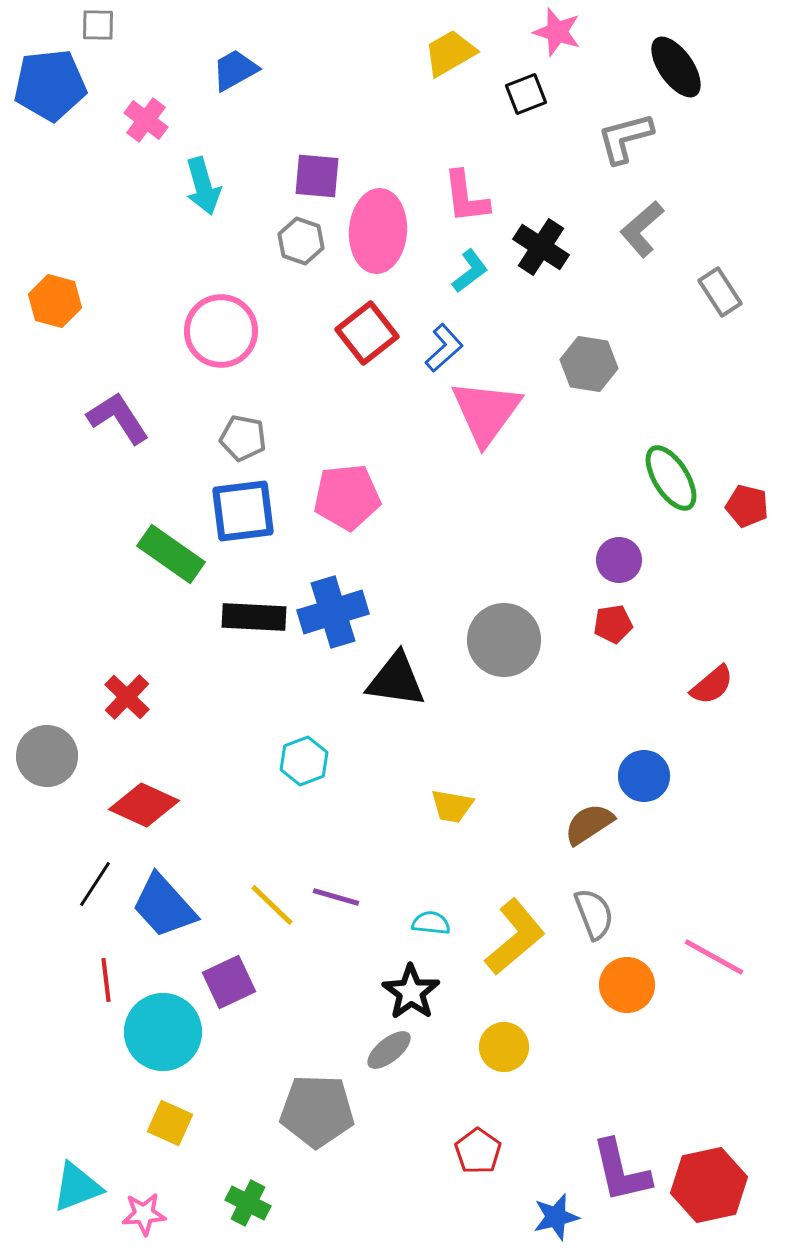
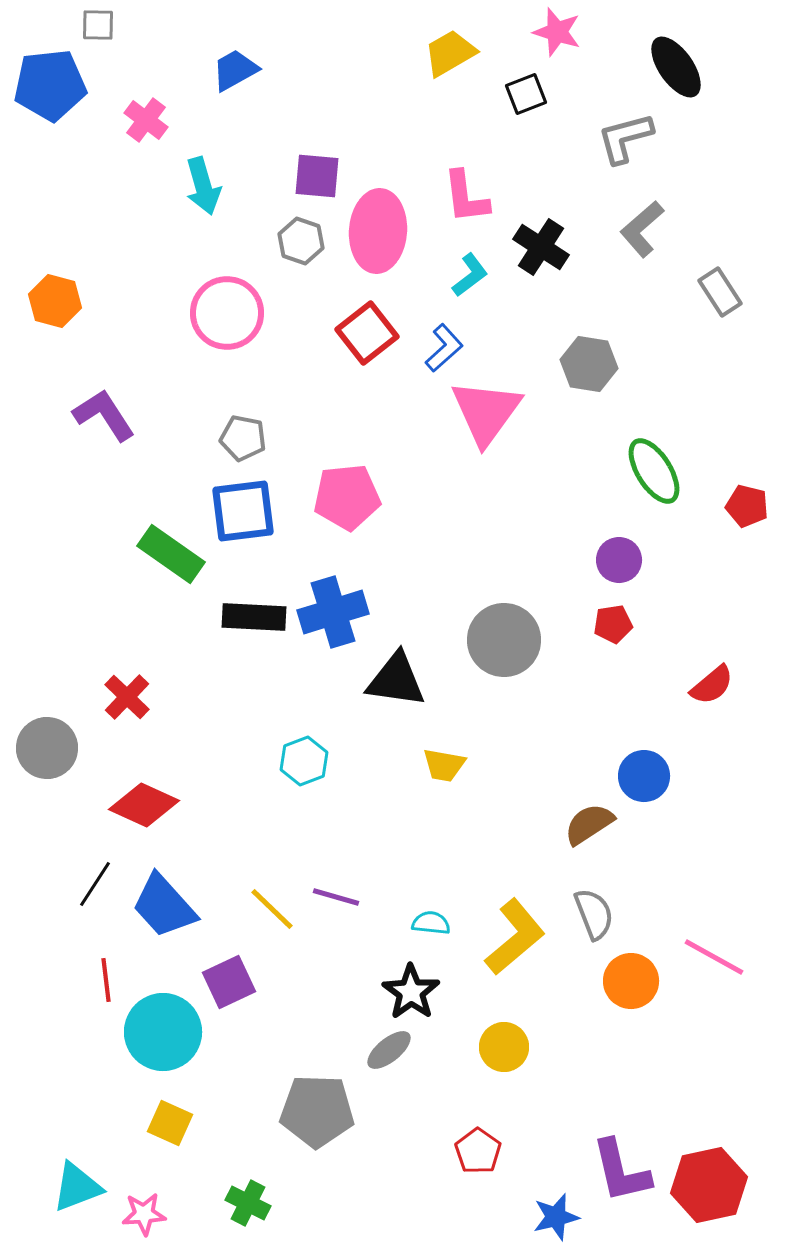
cyan L-shape at (470, 271): moved 4 px down
pink circle at (221, 331): moved 6 px right, 18 px up
purple L-shape at (118, 418): moved 14 px left, 3 px up
green ellipse at (671, 478): moved 17 px left, 7 px up
gray circle at (47, 756): moved 8 px up
yellow trapezoid at (452, 806): moved 8 px left, 41 px up
yellow line at (272, 905): moved 4 px down
orange circle at (627, 985): moved 4 px right, 4 px up
